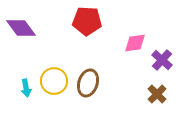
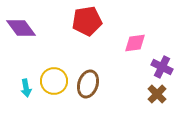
red pentagon: rotated 12 degrees counterclockwise
purple cross: moved 7 px down; rotated 15 degrees counterclockwise
brown ellipse: moved 1 px down
